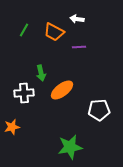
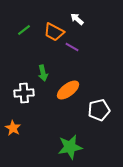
white arrow: rotated 32 degrees clockwise
green line: rotated 24 degrees clockwise
purple line: moved 7 px left; rotated 32 degrees clockwise
green arrow: moved 2 px right
orange ellipse: moved 6 px right
white pentagon: rotated 10 degrees counterclockwise
orange star: moved 1 px right, 1 px down; rotated 28 degrees counterclockwise
